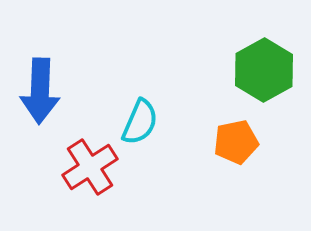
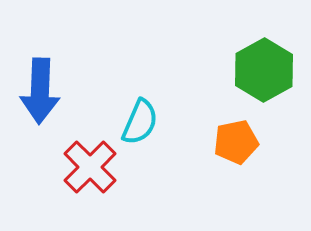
red cross: rotated 12 degrees counterclockwise
